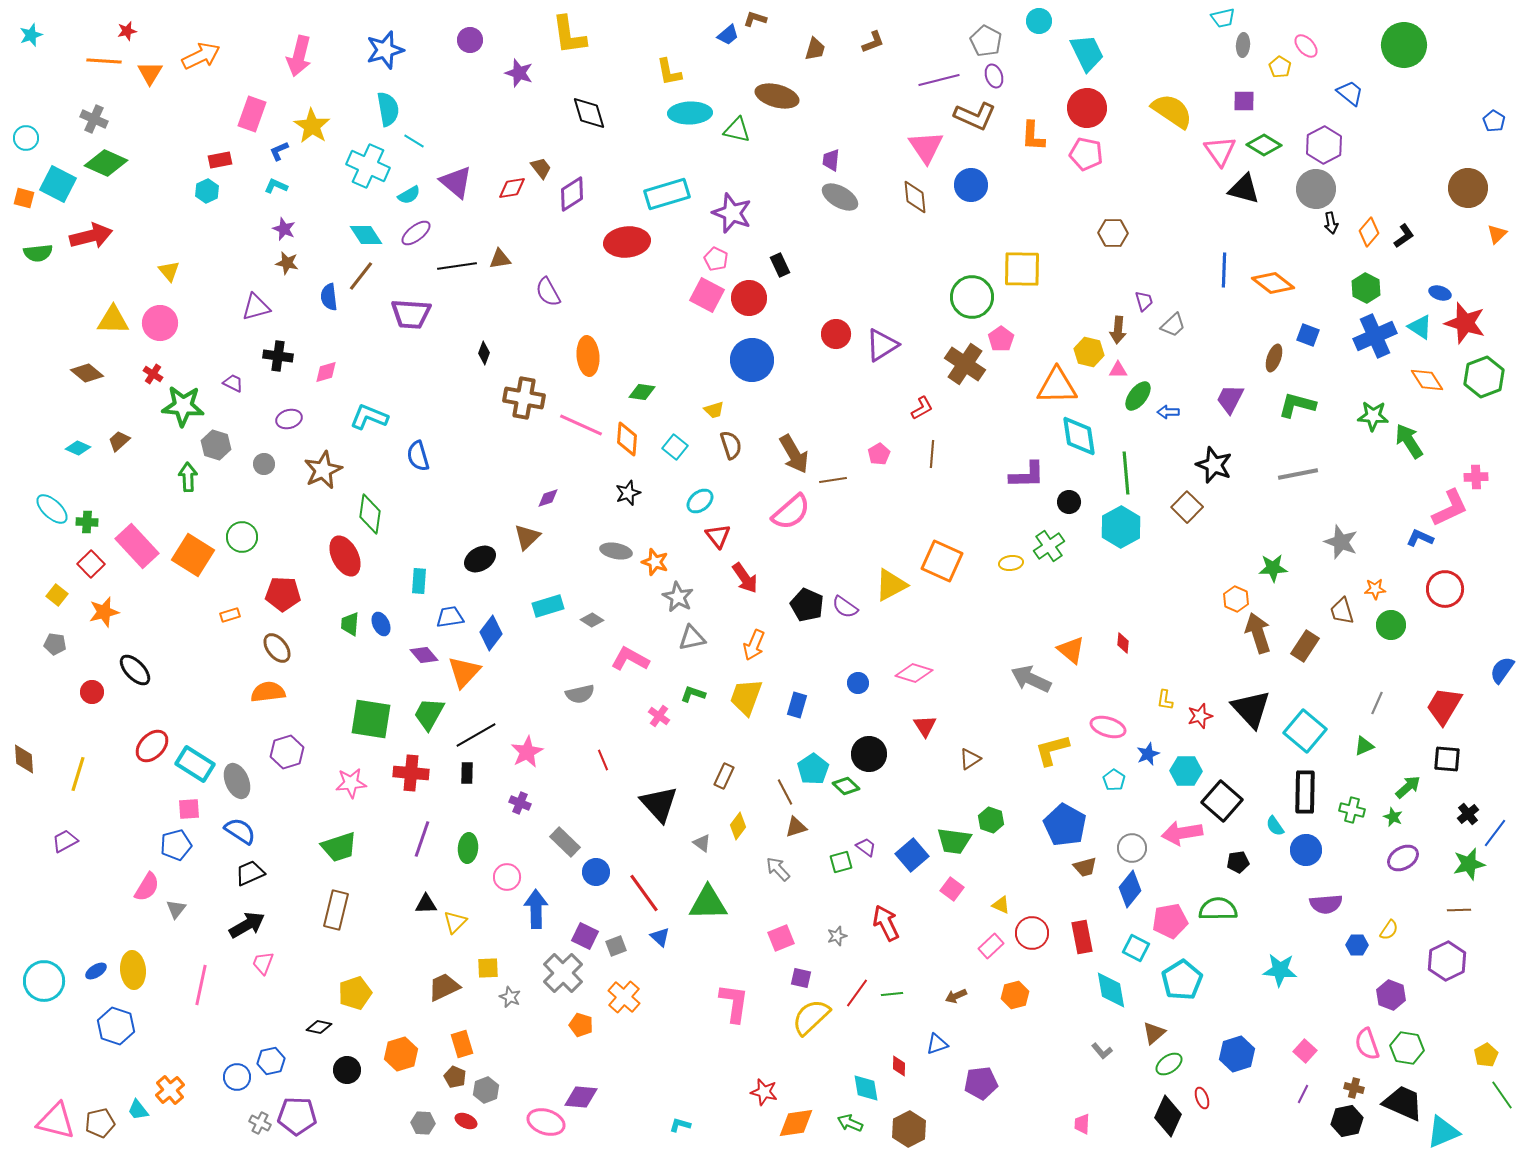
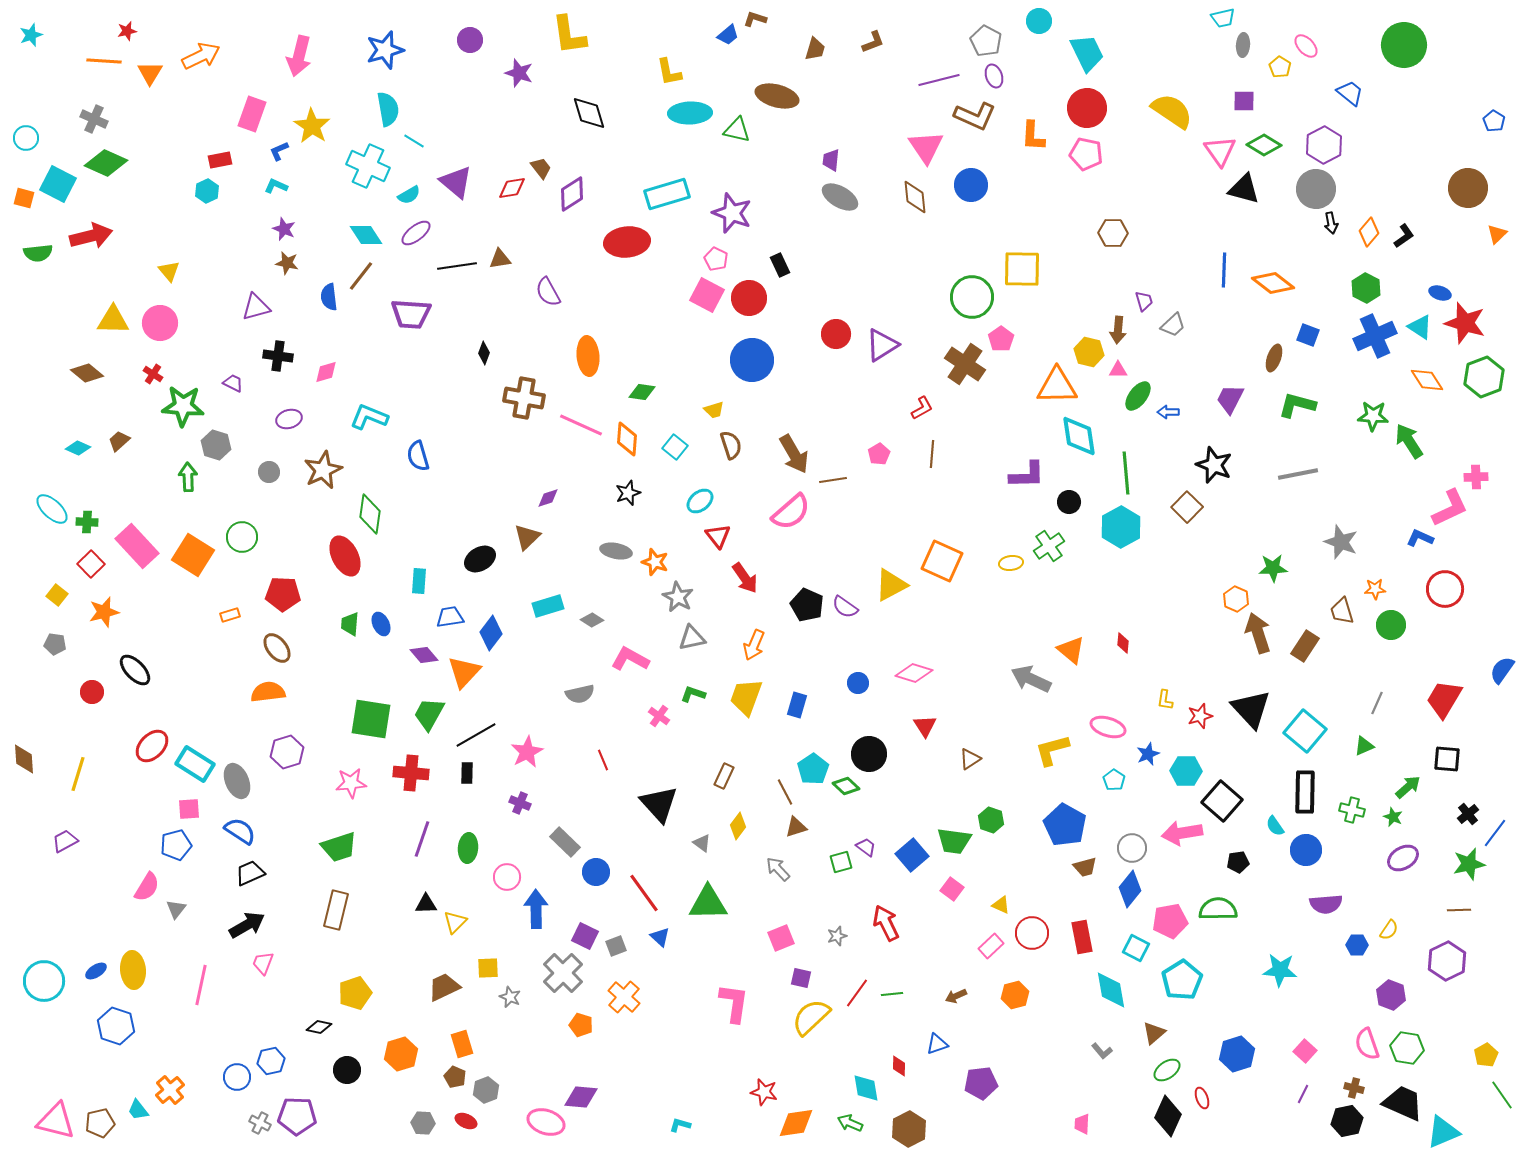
gray circle at (264, 464): moved 5 px right, 8 px down
red trapezoid at (1444, 706): moved 7 px up
green ellipse at (1169, 1064): moved 2 px left, 6 px down
